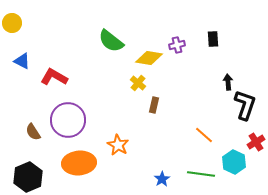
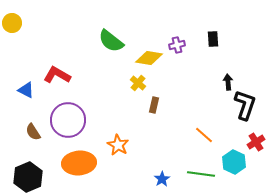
blue triangle: moved 4 px right, 29 px down
red L-shape: moved 3 px right, 2 px up
